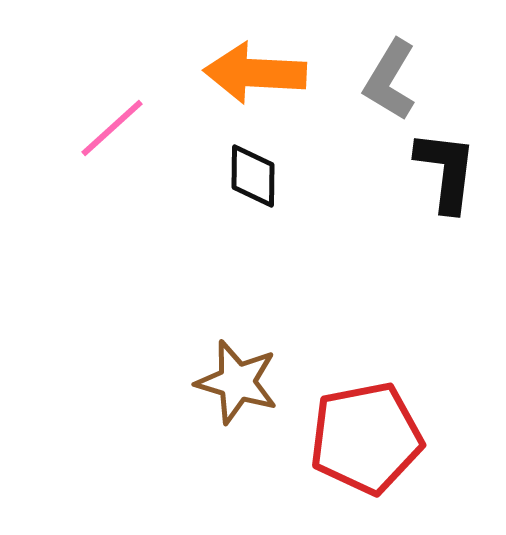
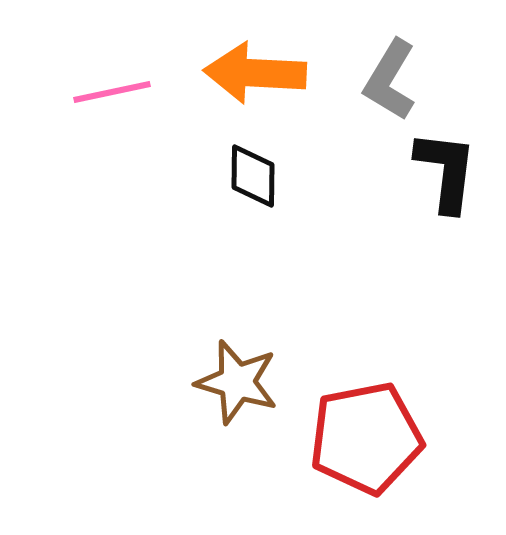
pink line: moved 36 px up; rotated 30 degrees clockwise
